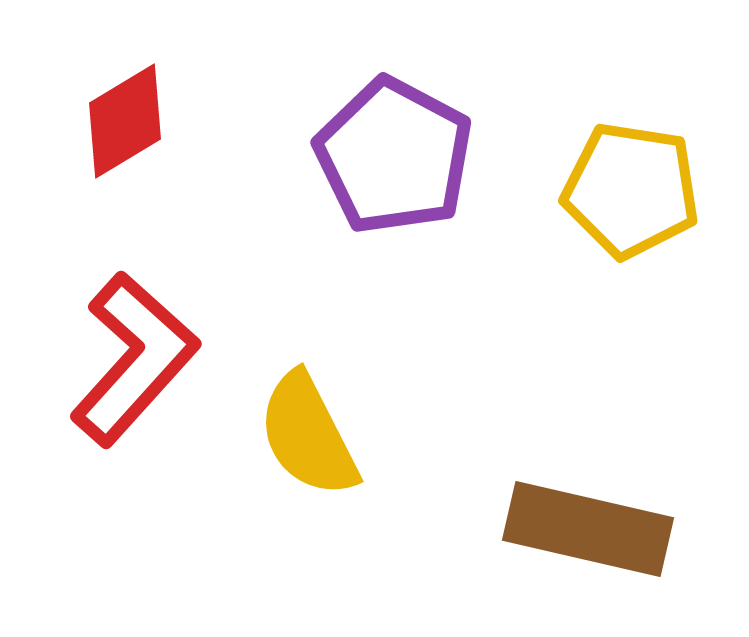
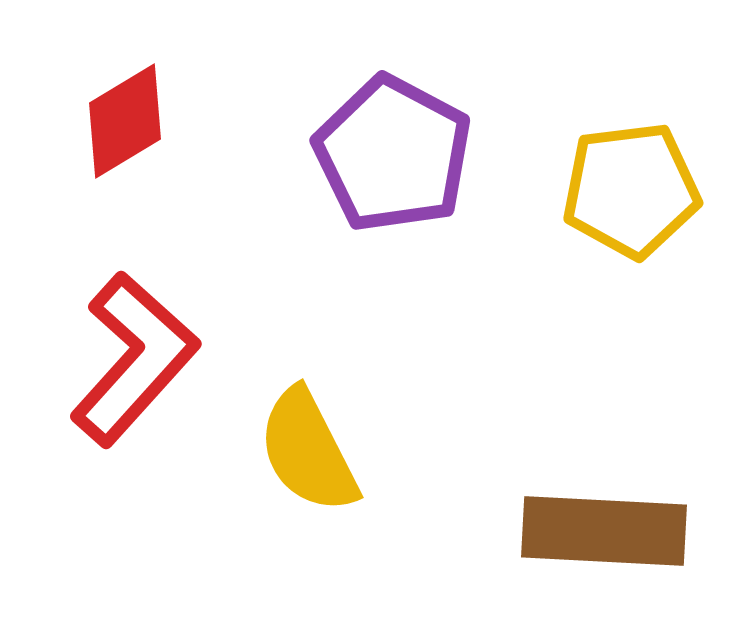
purple pentagon: moved 1 px left, 2 px up
yellow pentagon: rotated 16 degrees counterclockwise
yellow semicircle: moved 16 px down
brown rectangle: moved 16 px right, 2 px down; rotated 10 degrees counterclockwise
